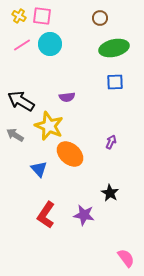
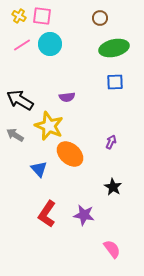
black arrow: moved 1 px left, 1 px up
black star: moved 3 px right, 6 px up
red L-shape: moved 1 px right, 1 px up
pink semicircle: moved 14 px left, 9 px up
